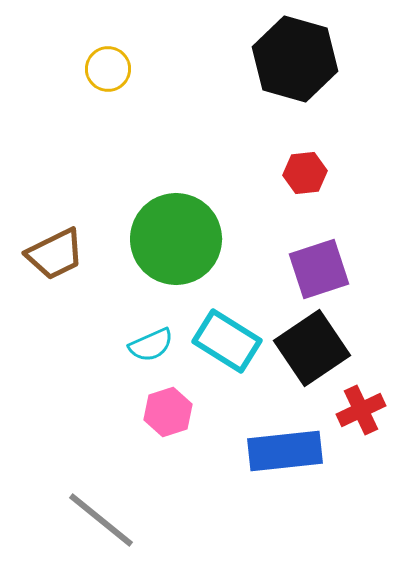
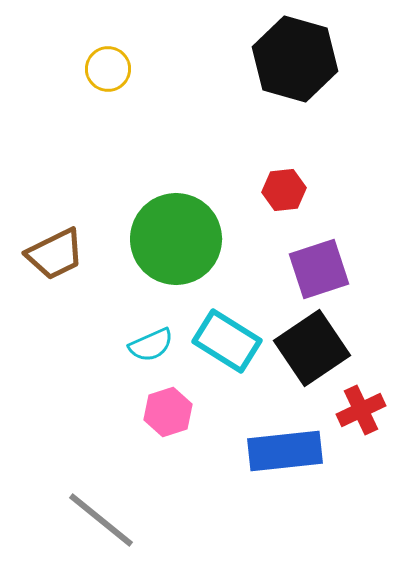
red hexagon: moved 21 px left, 17 px down
